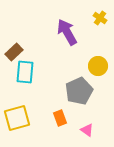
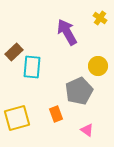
cyan rectangle: moved 7 px right, 5 px up
orange rectangle: moved 4 px left, 4 px up
